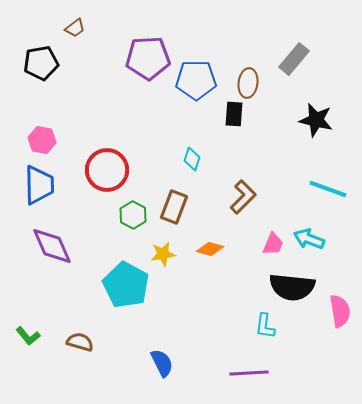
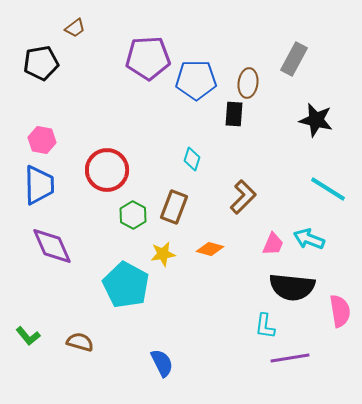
gray rectangle: rotated 12 degrees counterclockwise
cyan line: rotated 12 degrees clockwise
purple line: moved 41 px right, 15 px up; rotated 6 degrees counterclockwise
